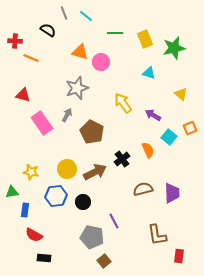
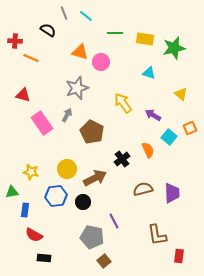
yellow rectangle: rotated 60 degrees counterclockwise
brown arrow: moved 6 px down
